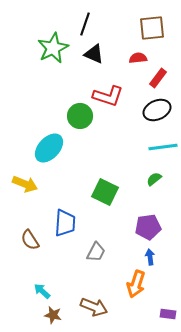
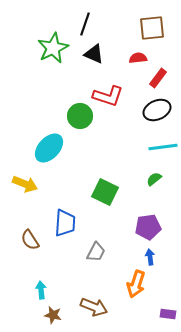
cyan arrow: moved 1 px left, 1 px up; rotated 42 degrees clockwise
